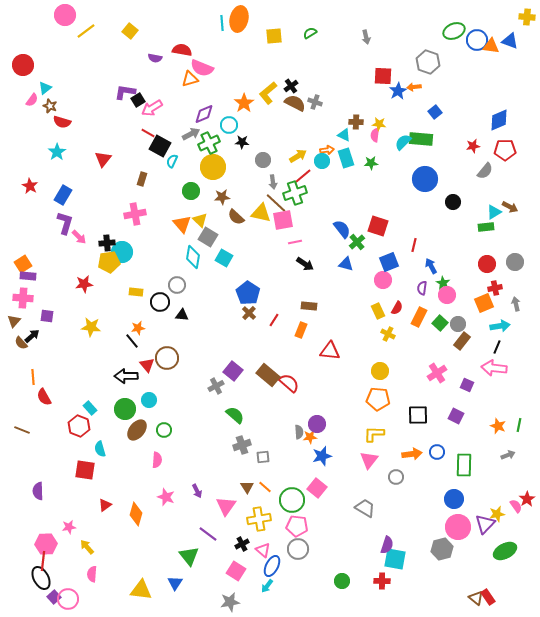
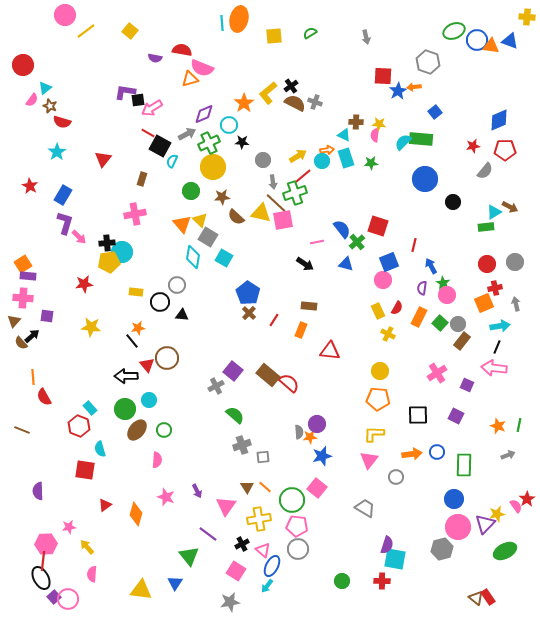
black square at (138, 100): rotated 24 degrees clockwise
gray arrow at (191, 134): moved 4 px left
pink line at (295, 242): moved 22 px right
